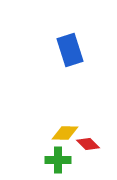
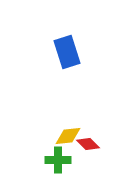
blue rectangle: moved 3 px left, 2 px down
yellow diamond: moved 3 px right, 3 px down; rotated 8 degrees counterclockwise
